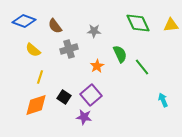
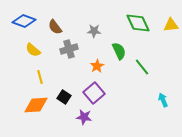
brown semicircle: moved 1 px down
green semicircle: moved 1 px left, 3 px up
yellow line: rotated 32 degrees counterclockwise
purple square: moved 3 px right, 2 px up
orange diamond: rotated 15 degrees clockwise
